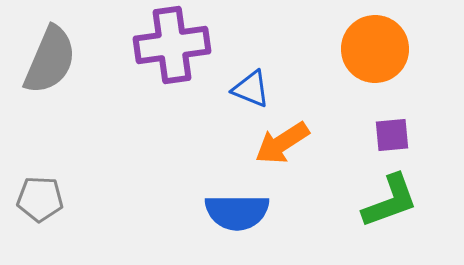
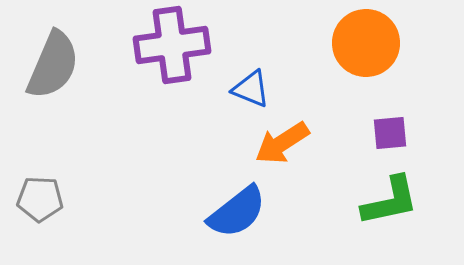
orange circle: moved 9 px left, 6 px up
gray semicircle: moved 3 px right, 5 px down
purple square: moved 2 px left, 2 px up
green L-shape: rotated 8 degrees clockwise
blue semicircle: rotated 38 degrees counterclockwise
